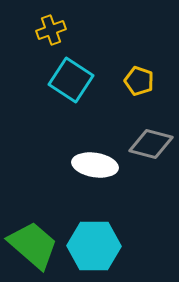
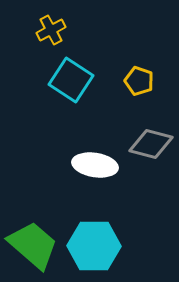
yellow cross: rotated 8 degrees counterclockwise
